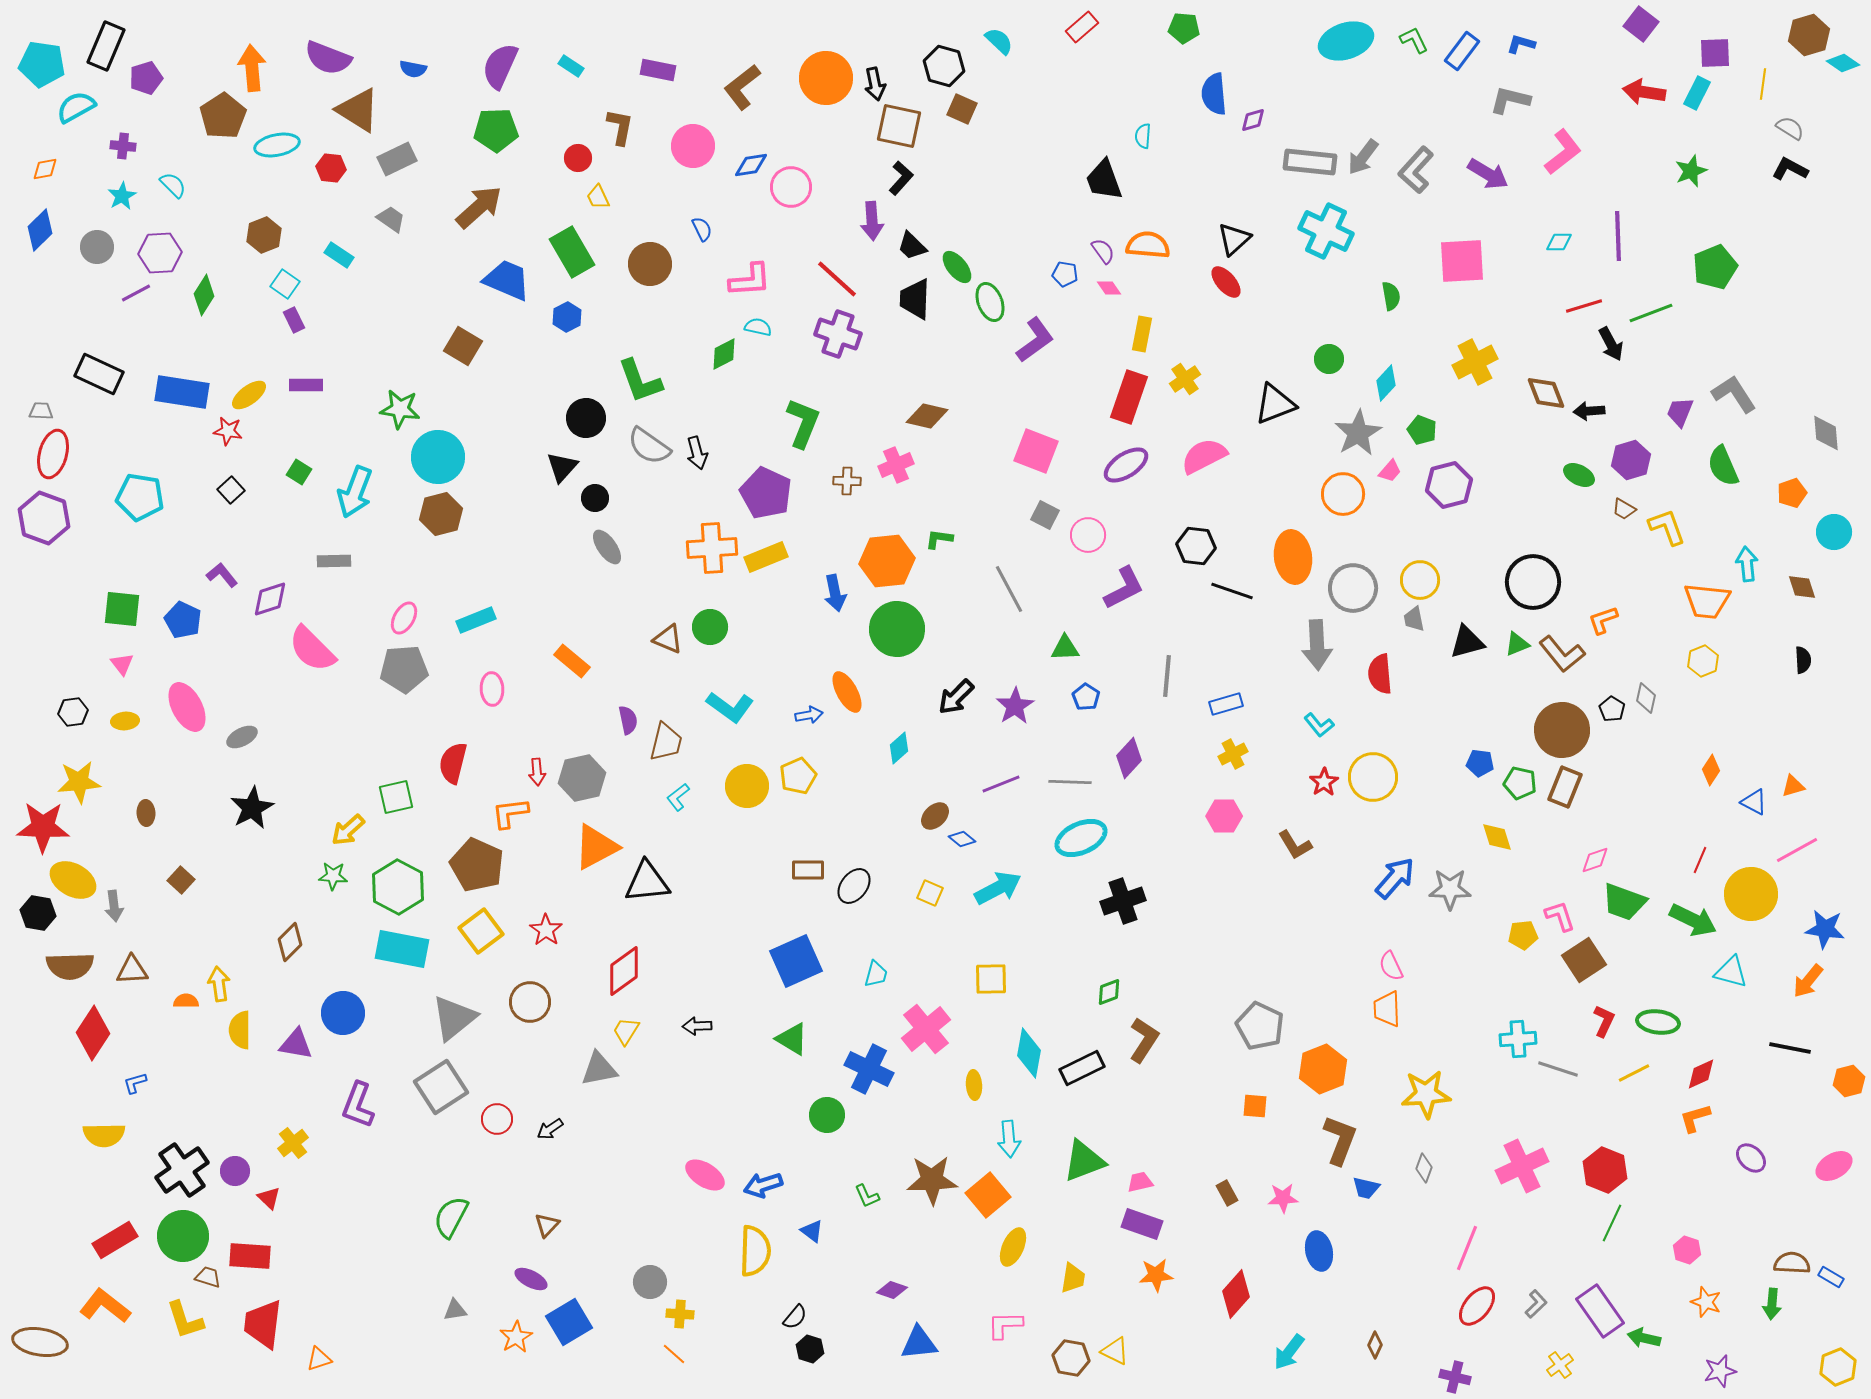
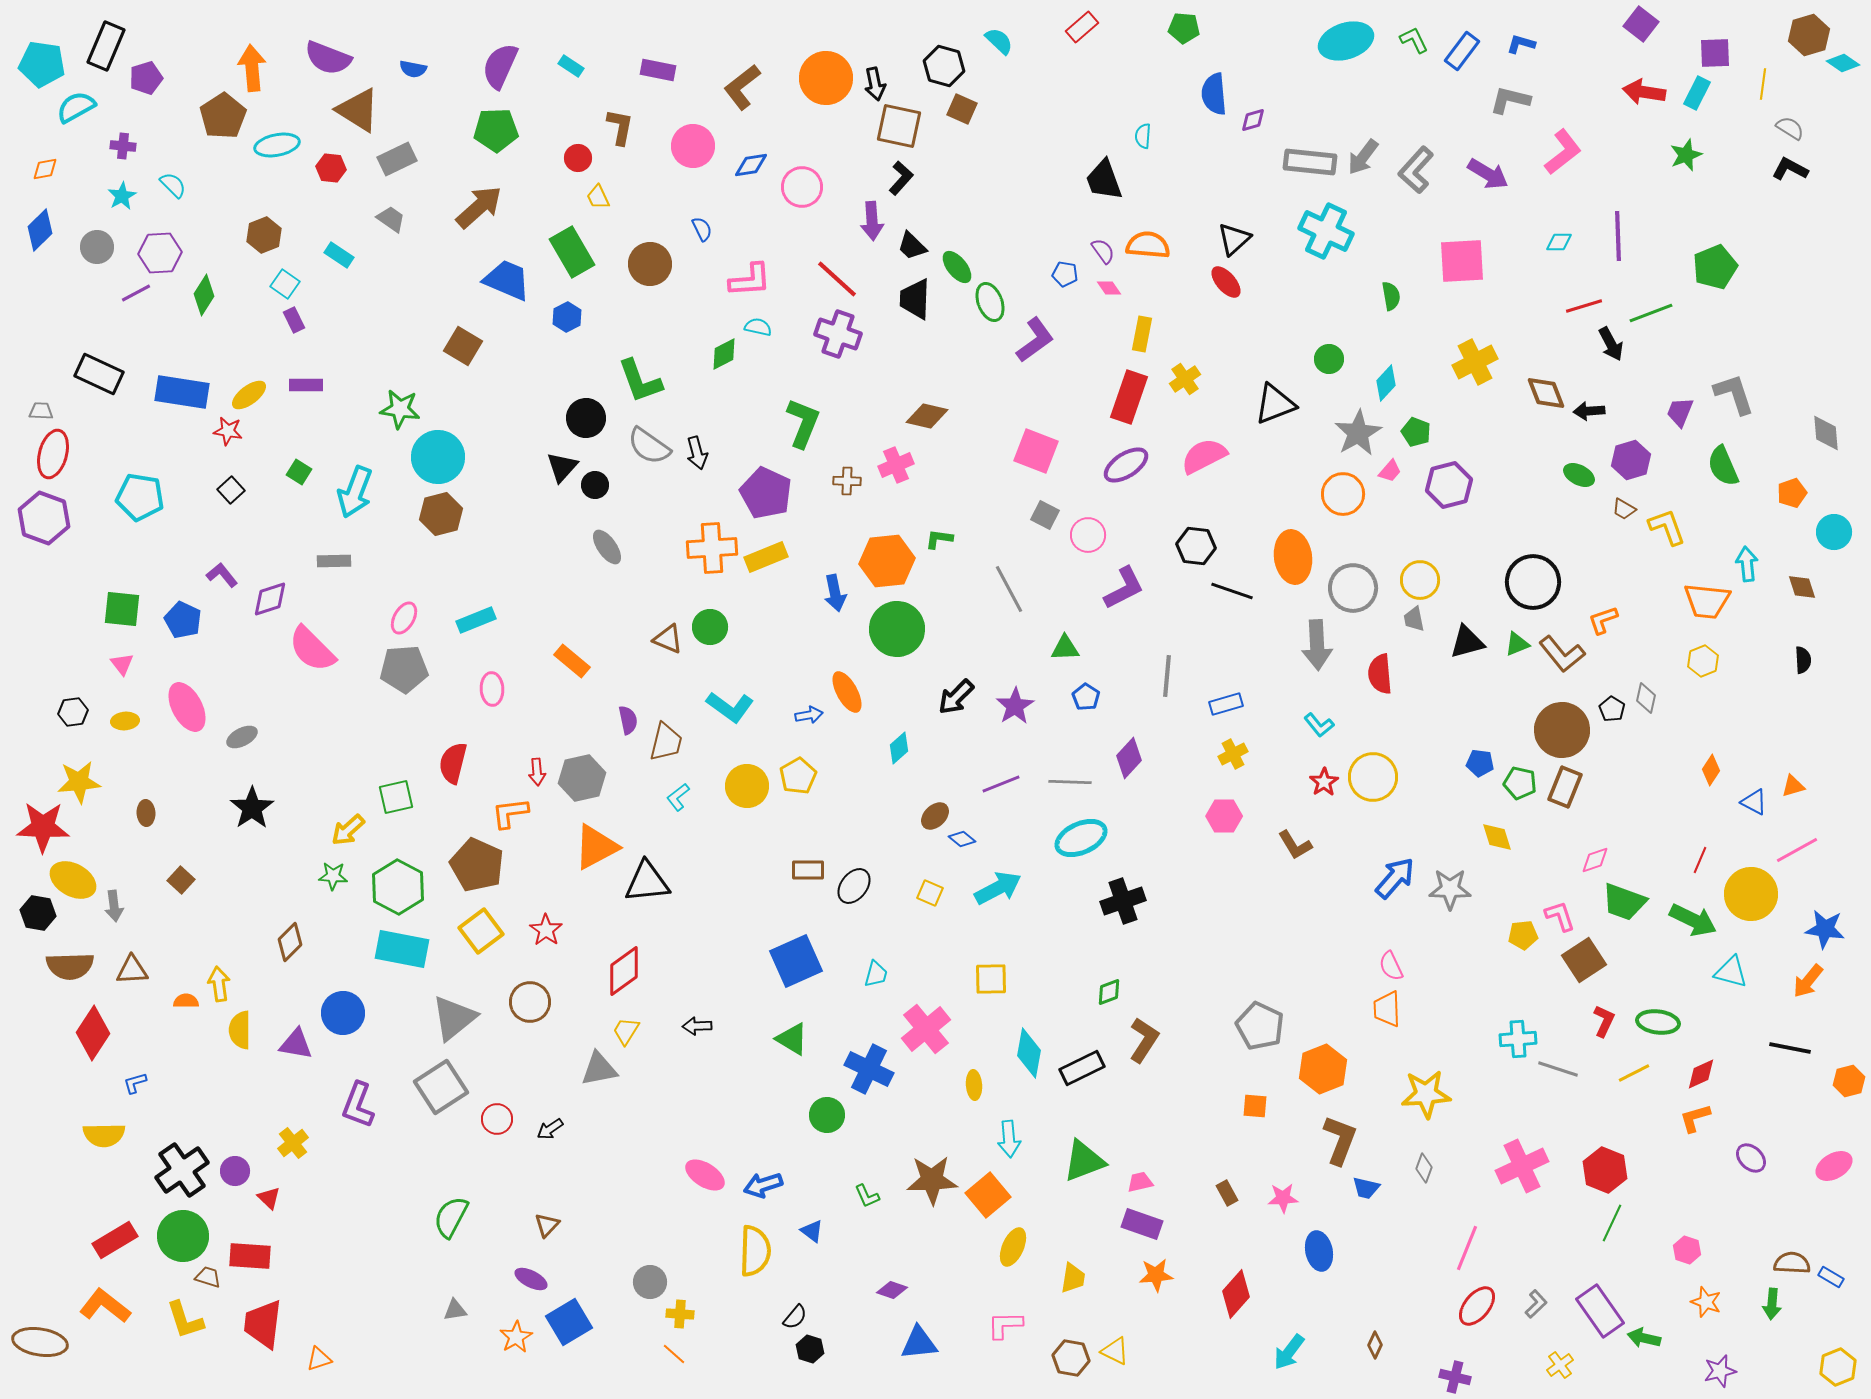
green star at (1691, 171): moved 5 px left, 16 px up
pink circle at (791, 187): moved 11 px right
gray L-shape at (1734, 394): rotated 15 degrees clockwise
green pentagon at (1422, 430): moved 6 px left, 2 px down
black circle at (595, 498): moved 13 px up
yellow pentagon at (798, 776): rotated 6 degrees counterclockwise
black star at (252, 808): rotated 6 degrees counterclockwise
